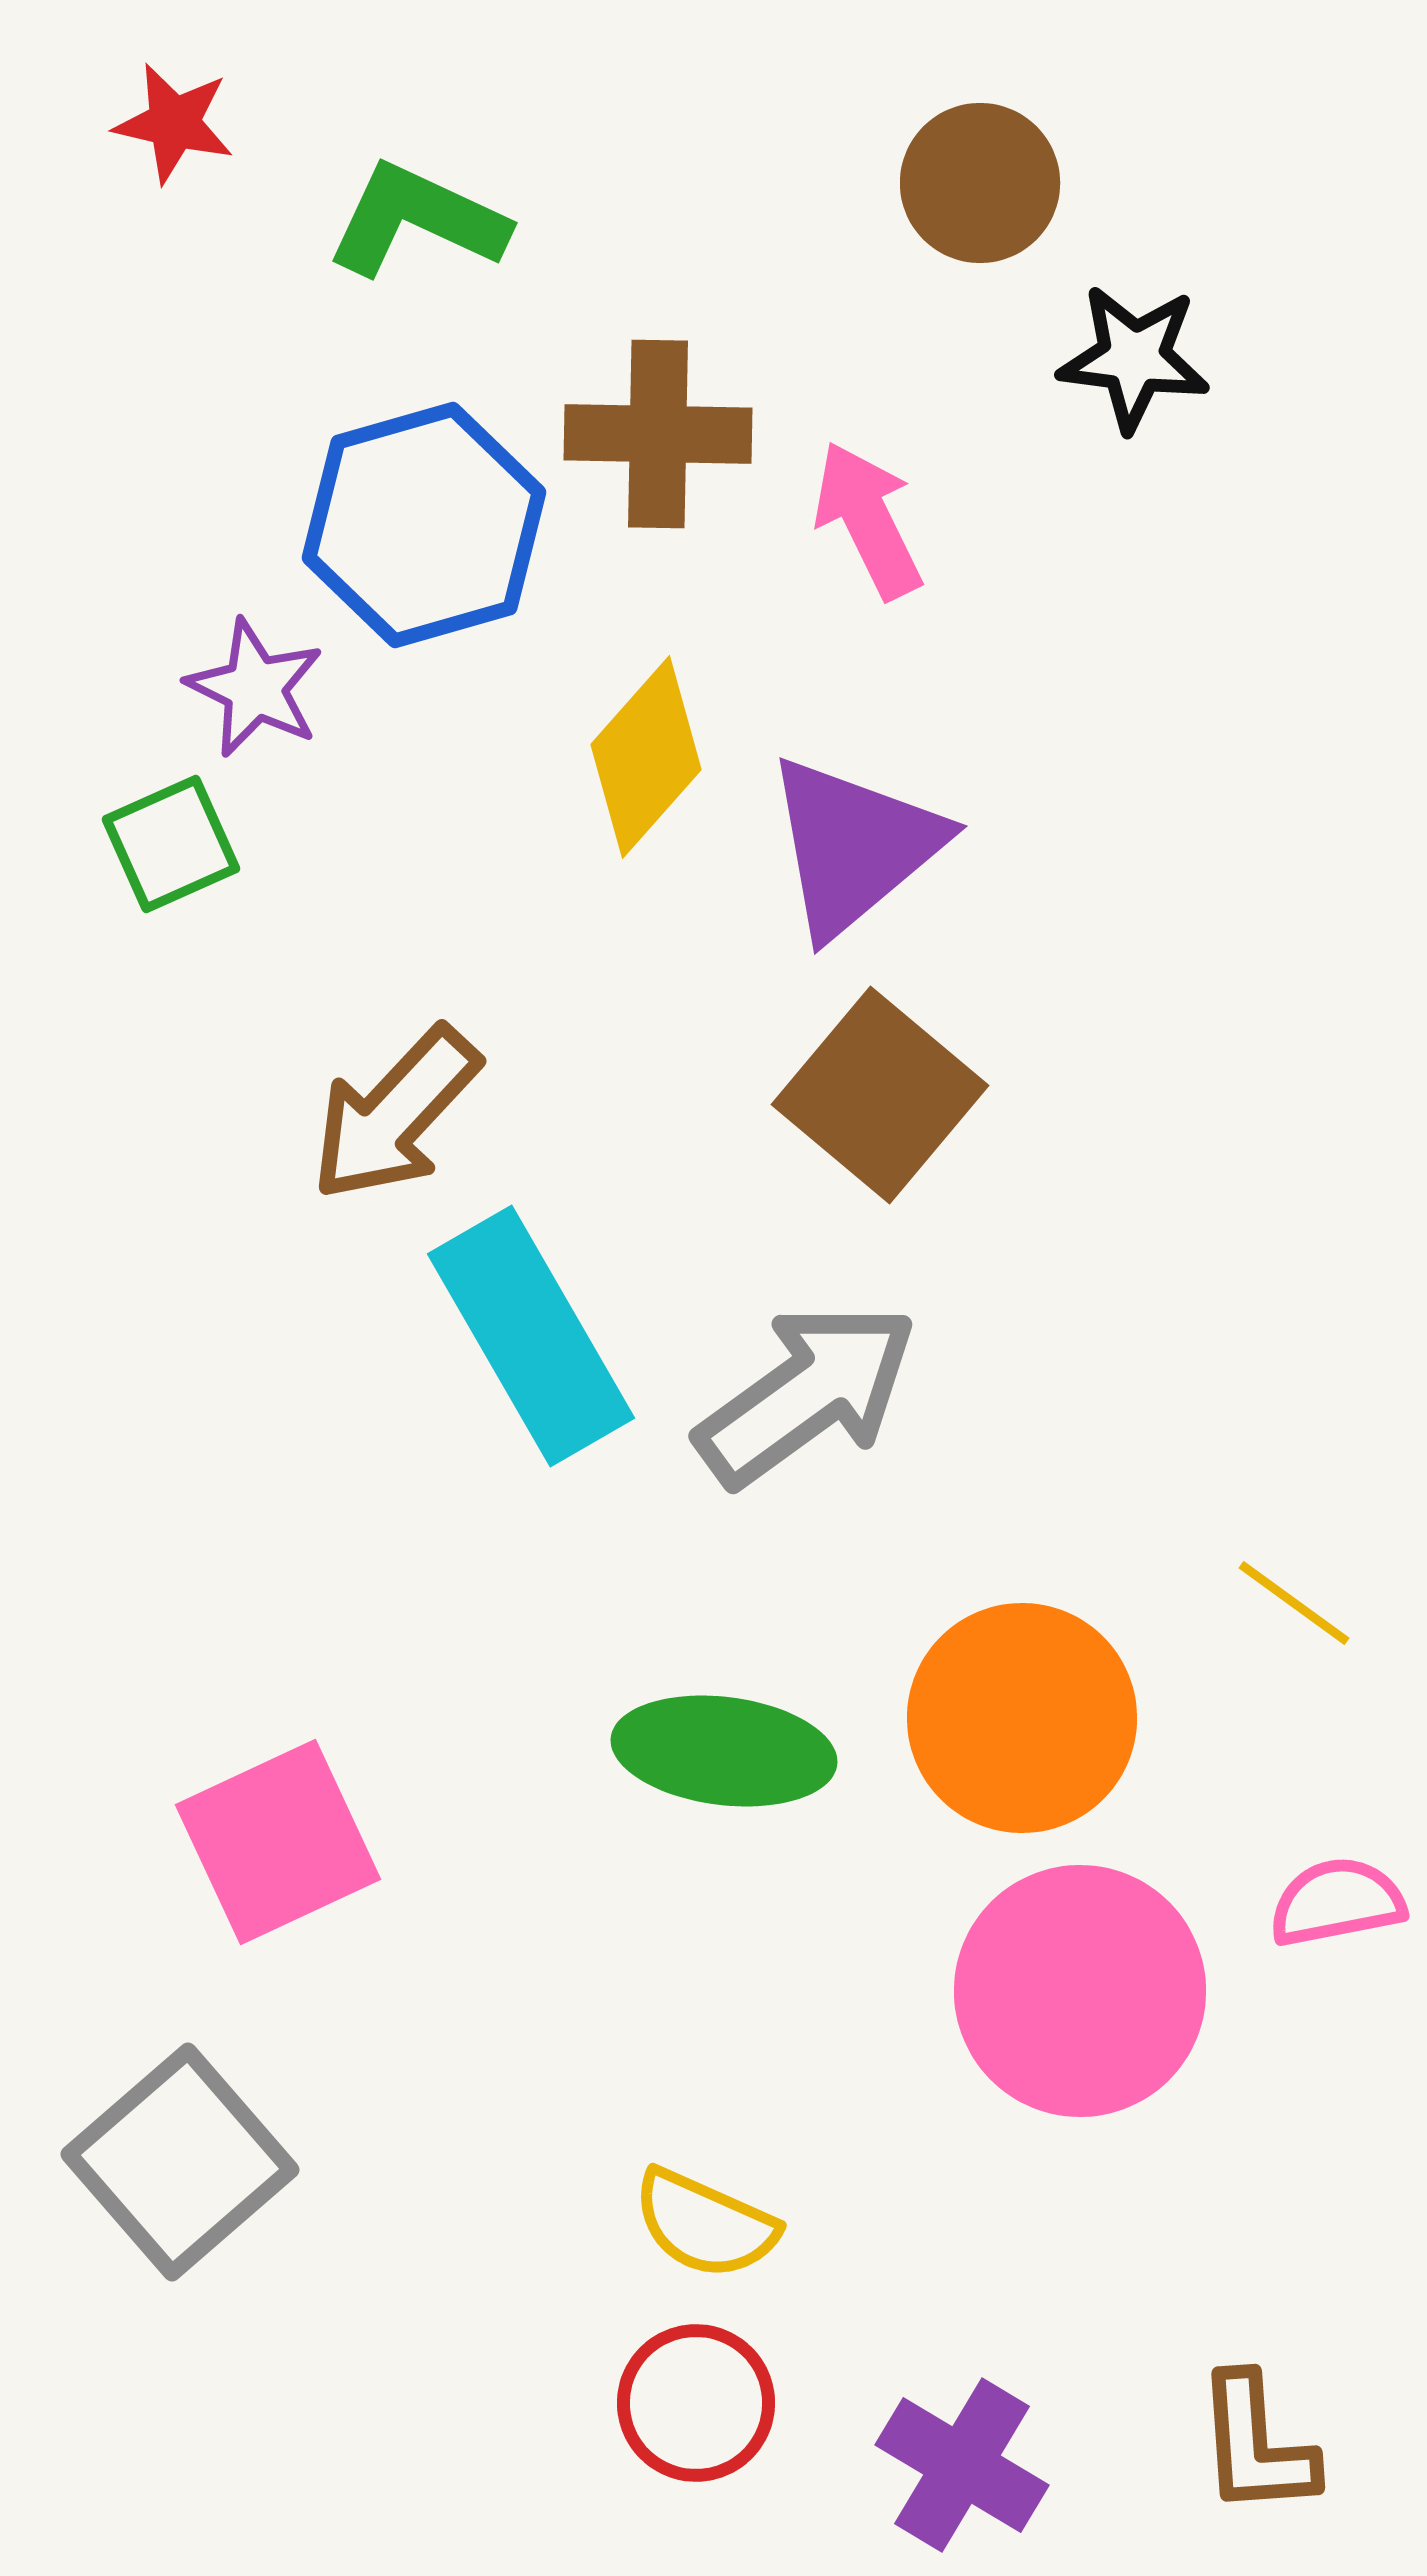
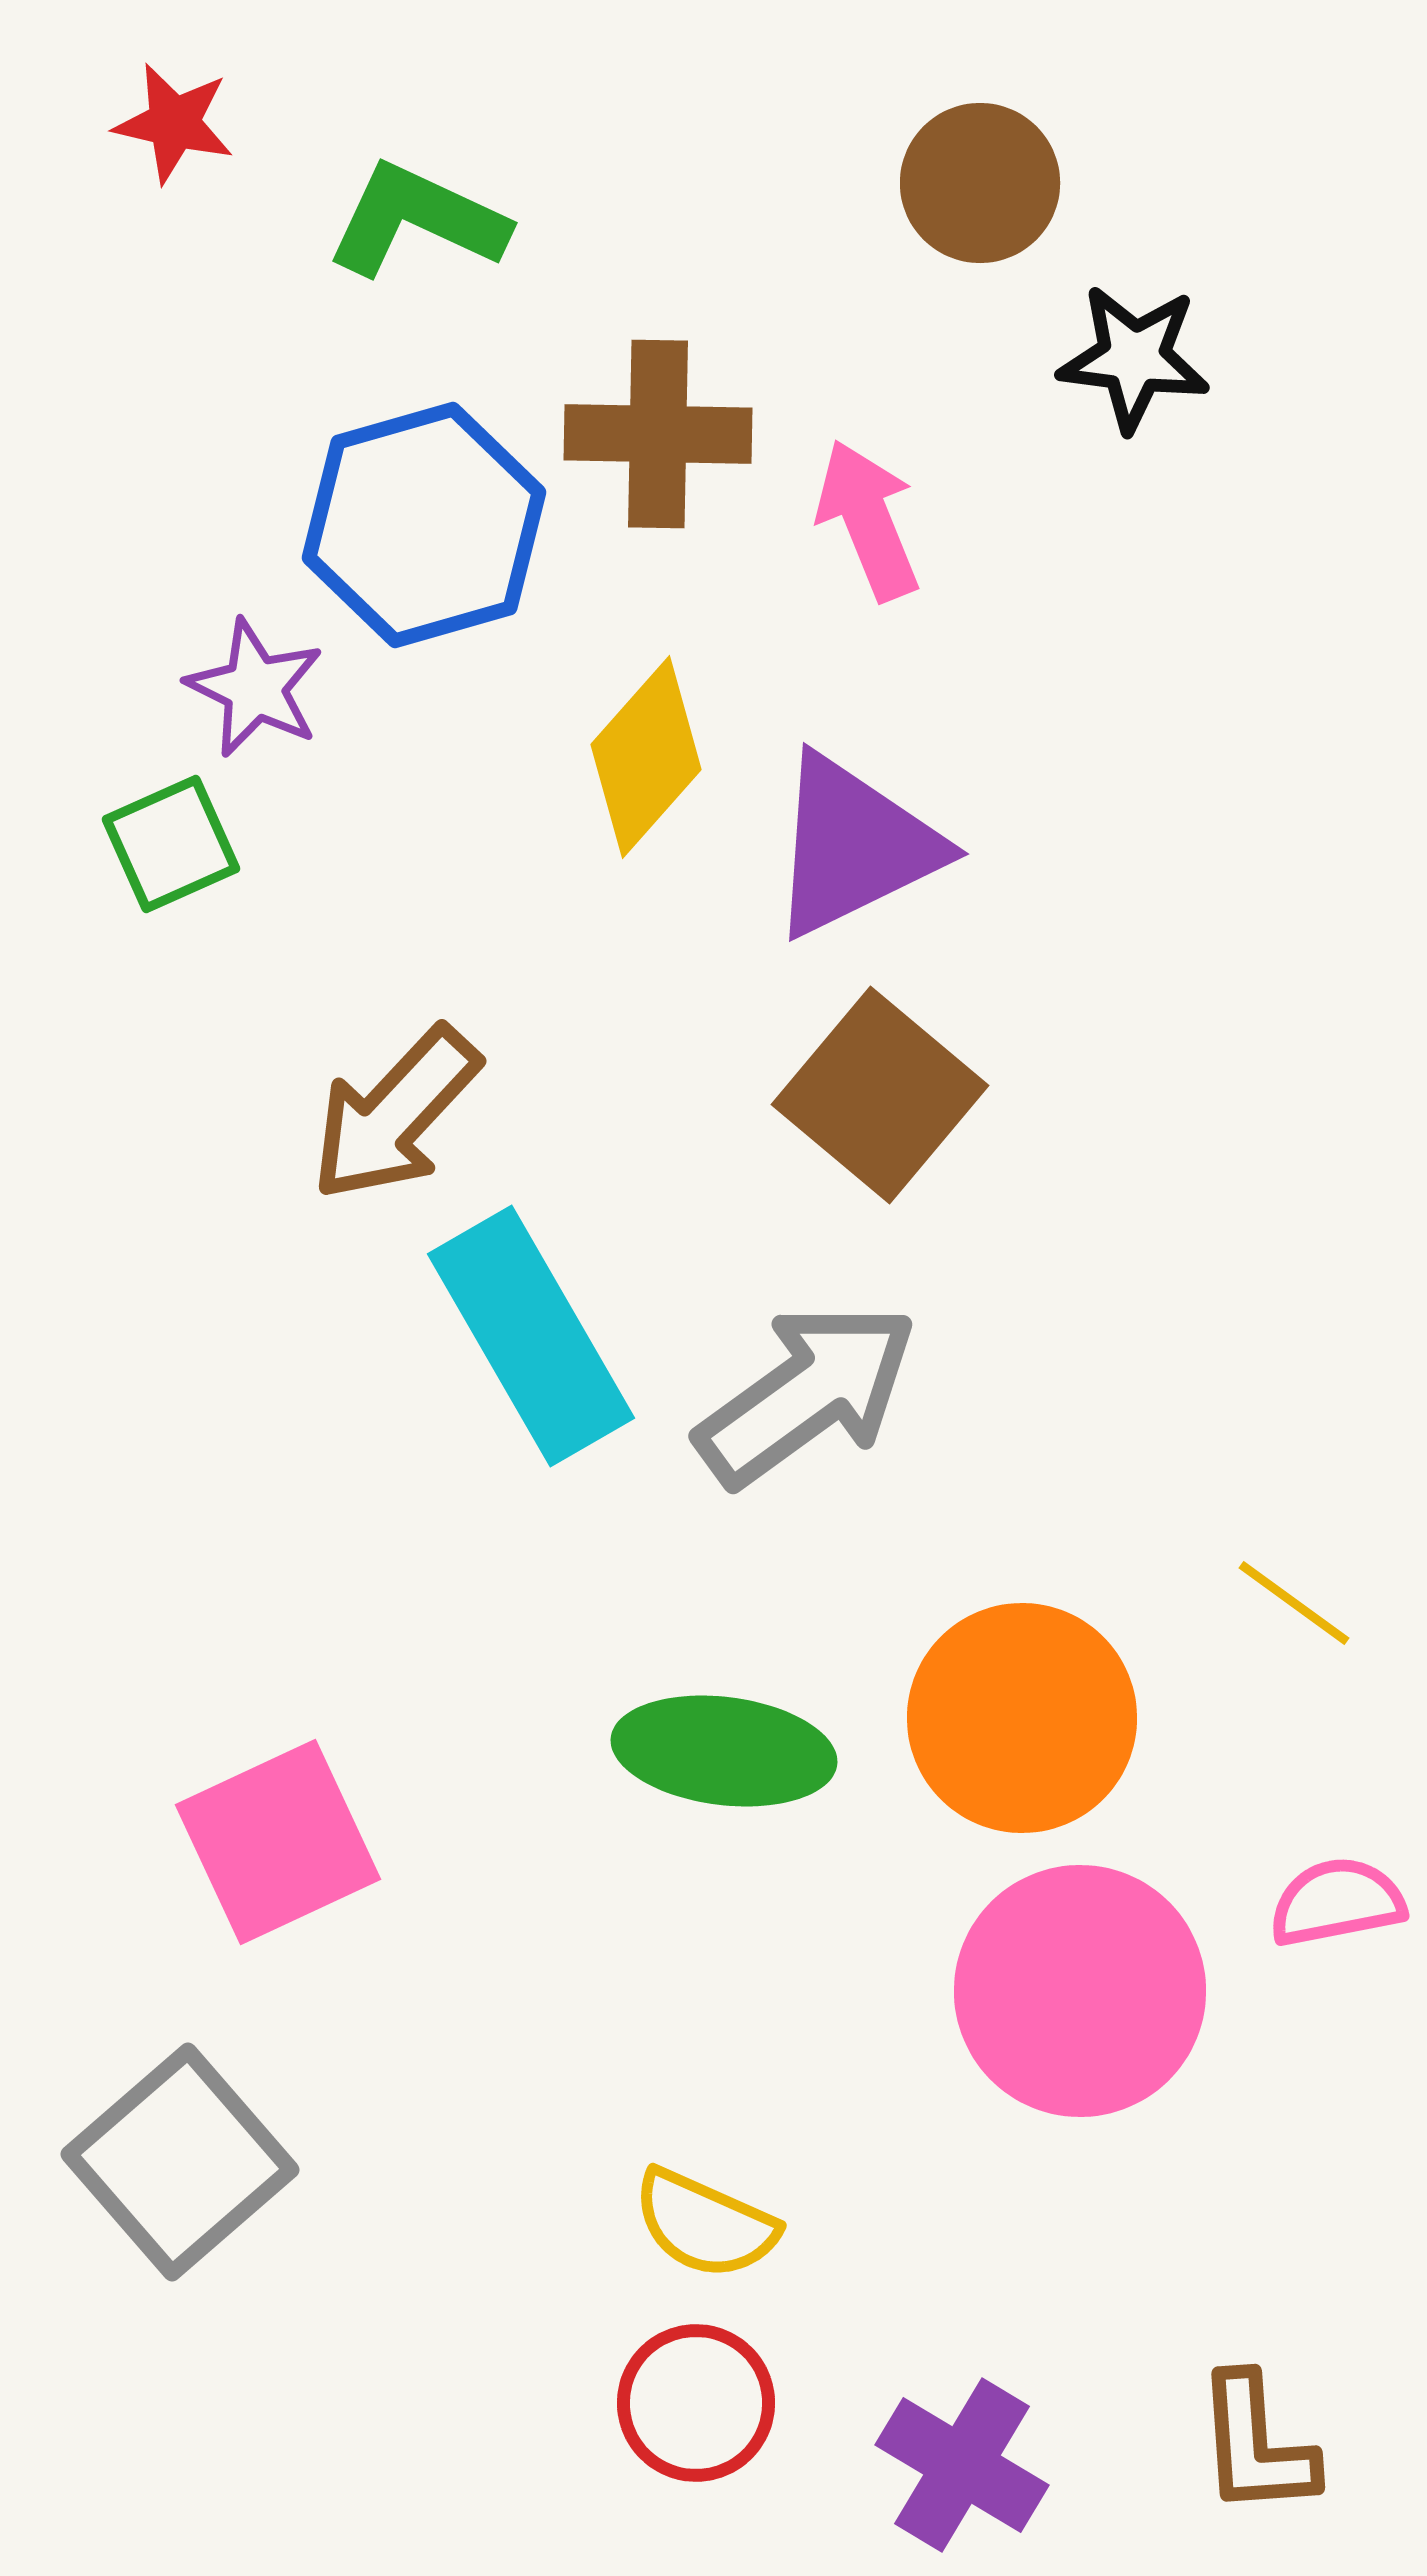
pink arrow: rotated 4 degrees clockwise
purple triangle: rotated 14 degrees clockwise
